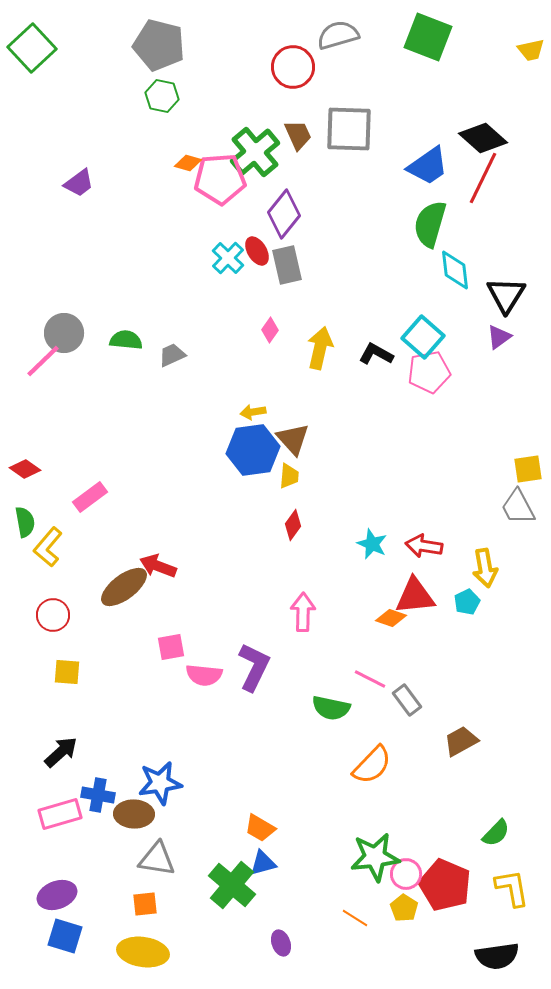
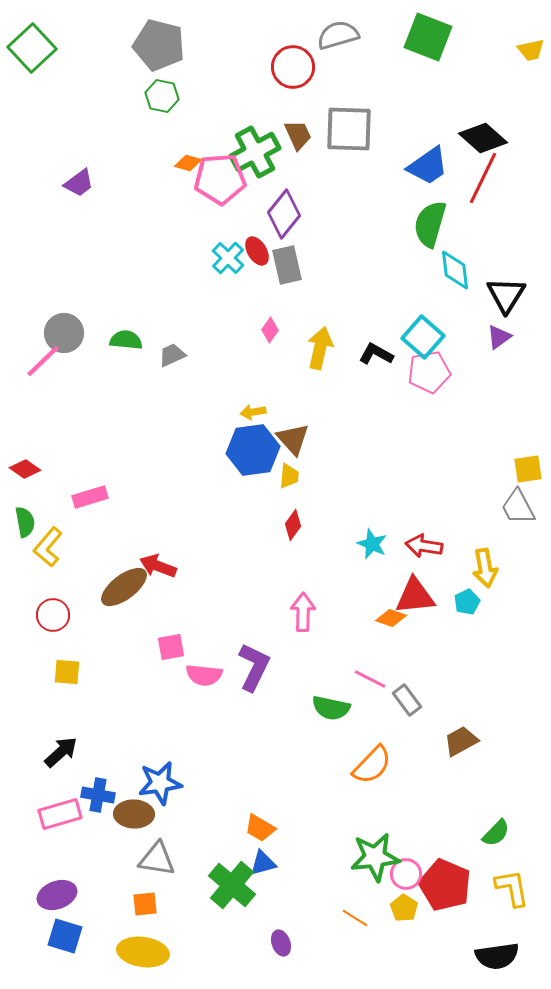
green cross at (255, 152): rotated 12 degrees clockwise
pink rectangle at (90, 497): rotated 20 degrees clockwise
